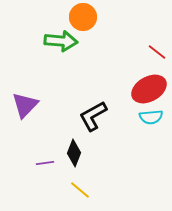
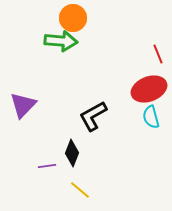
orange circle: moved 10 px left, 1 px down
red line: moved 1 px right, 2 px down; rotated 30 degrees clockwise
red ellipse: rotated 8 degrees clockwise
purple triangle: moved 2 px left
cyan semicircle: rotated 80 degrees clockwise
black diamond: moved 2 px left
purple line: moved 2 px right, 3 px down
